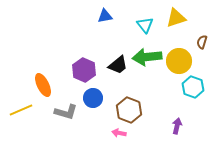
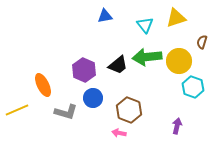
yellow line: moved 4 px left
